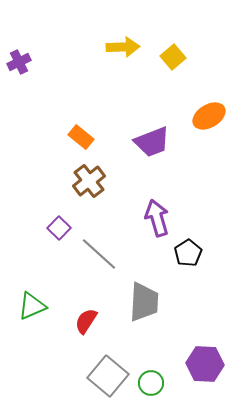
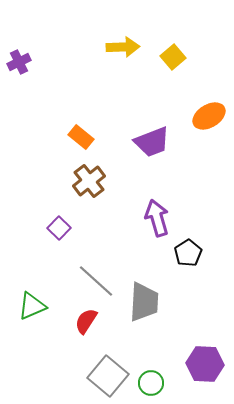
gray line: moved 3 px left, 27 px down
